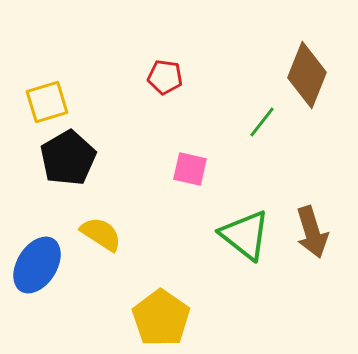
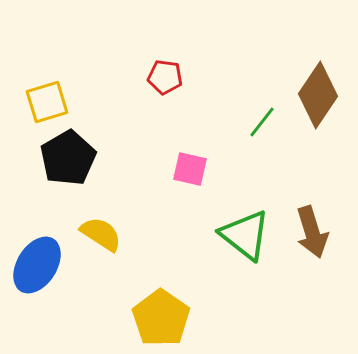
brown diamond: moved 11 px right, 20 px down; rotated 12 degrees clockwise
